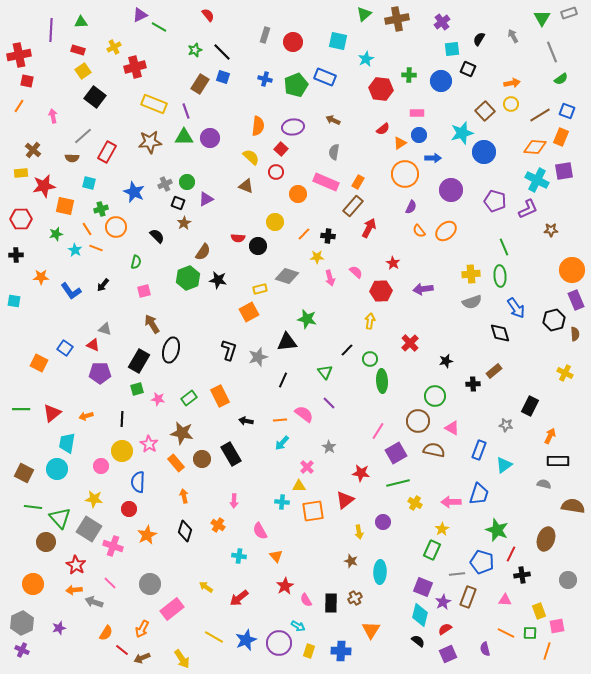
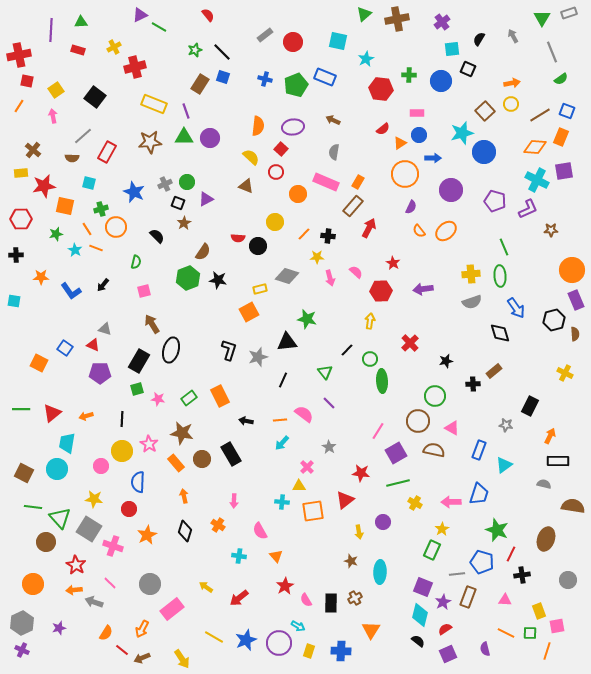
gray rectangle at (265, 35): rotated 35 degrees clockwise
yellow square at (83, 71): moved 27 px left, 19 px down
